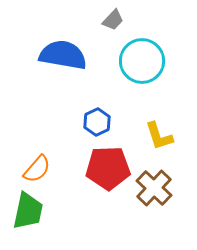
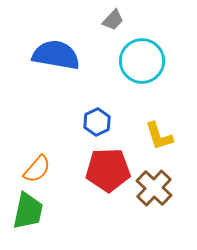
blue semicircle: moved 7 px left
red pentagon: moved 2 px down
